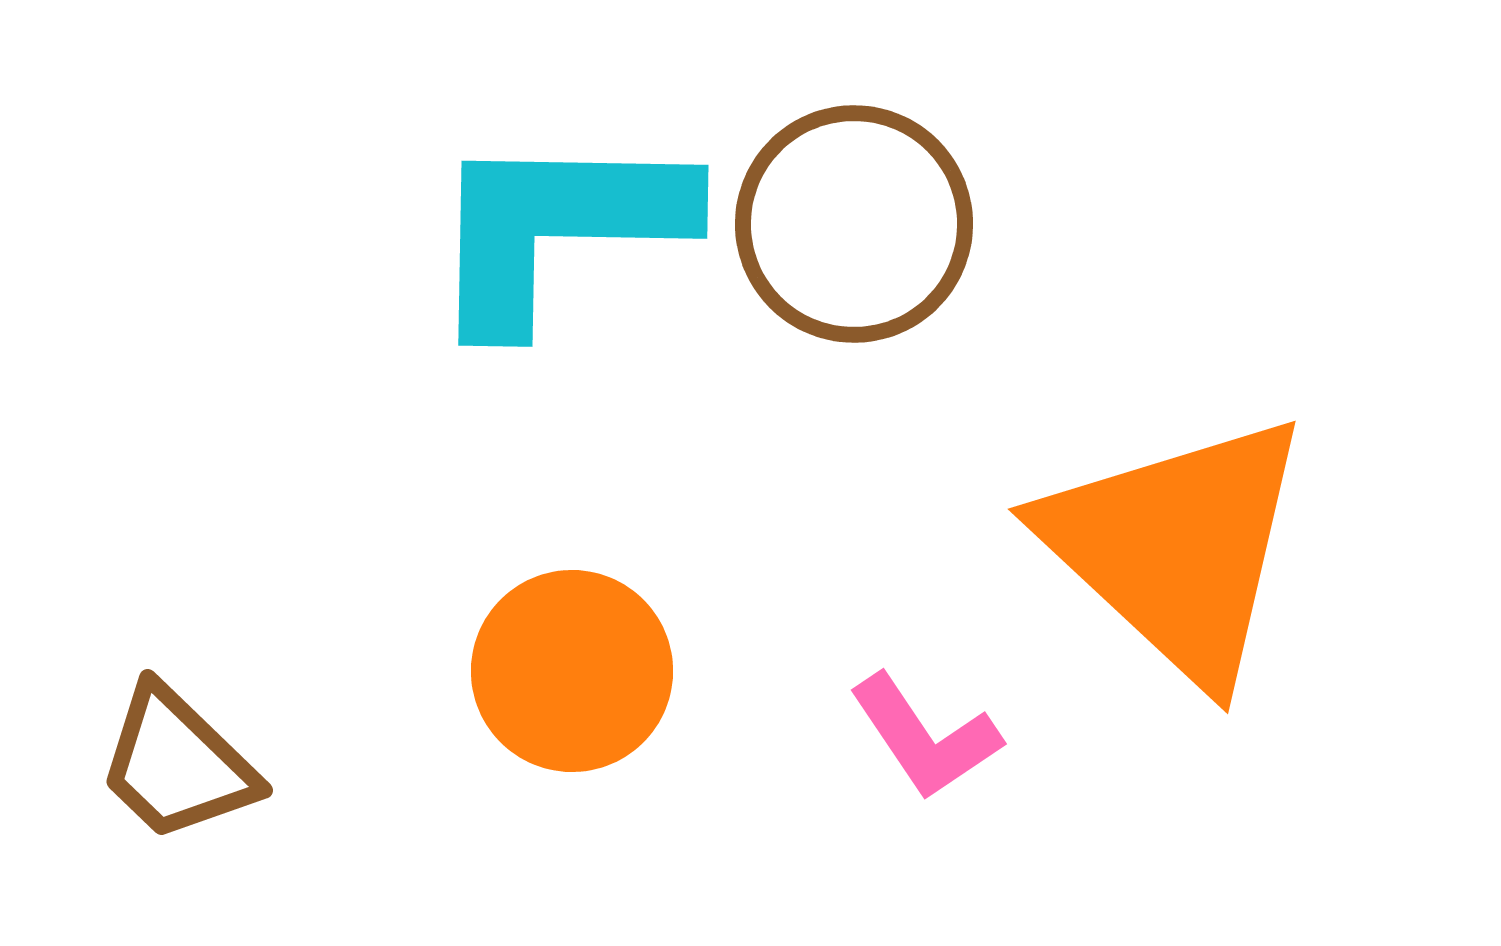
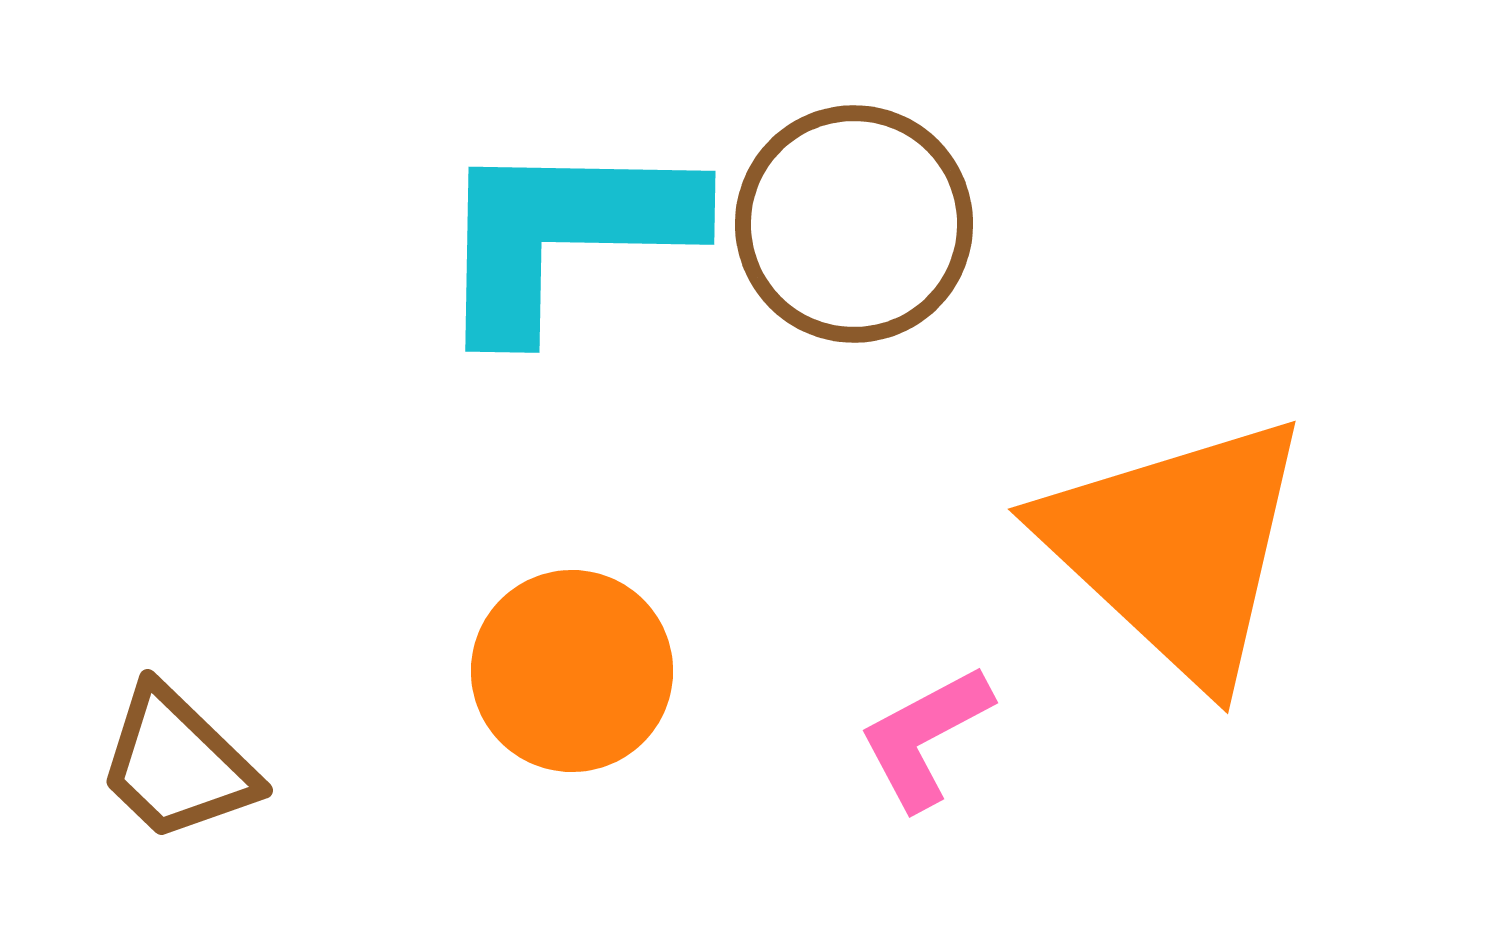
cyan L-shape: moved 7 px right, 6 px down
pink L-shape: rotated 96 degrees clockwise
